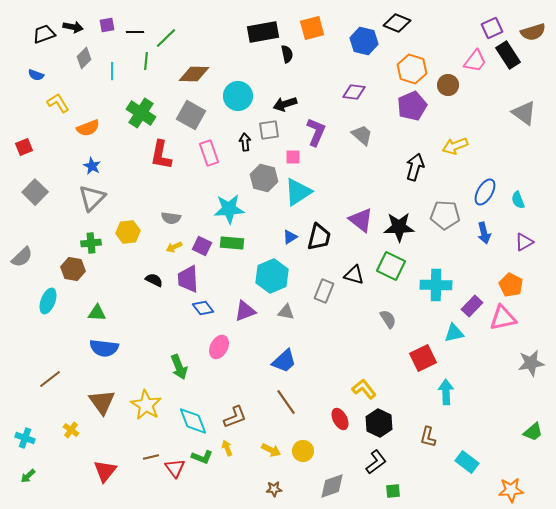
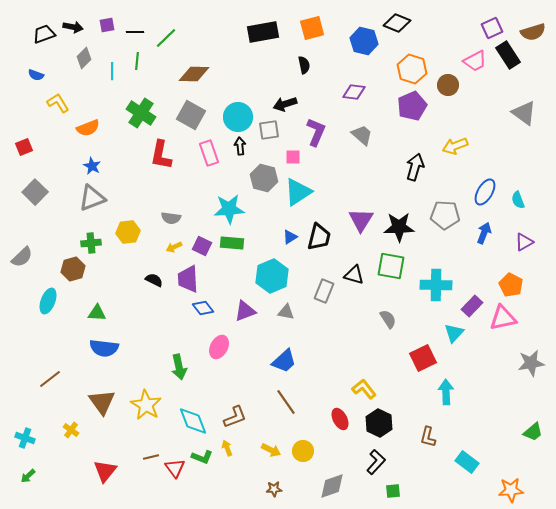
black semicircle at (287, 54): moved 17 px right, 11 px down
green line at (146, 61): moved 9 px left
pink trapezoid at (475, 61): rotated 25 degrees clockwise
cyan circle at (238, 96): moved 21 px down
black arrow at (245, 142): moved 5 px left, 4 px down
gray triangle at (92, 198): rotated 24 degrees clockwise
purple triangle at (361, 220): rotated 24 degrees clockwise
blue arrow at (484, 233): rotated 145 degrees counterclockwise
green square at (391, 266): rotated 16 degrees counterclockwise
brown hexagon at (73, 269): rotated 25 degrees counterclockwise
cyan triangle at (454, 333): rotated 35 degrees counterclockwise
green arrow at (179, 367): rotated 10 degrees clockwise
black L-shape at (376, 462): rotated 10 degrees counterclockwise
